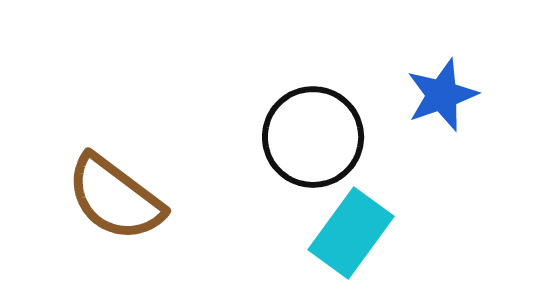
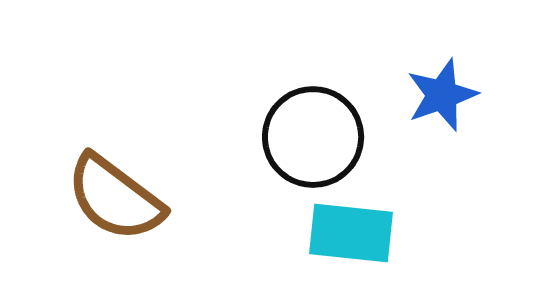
cyan rectangle: rotated 60 degrees clockwise
